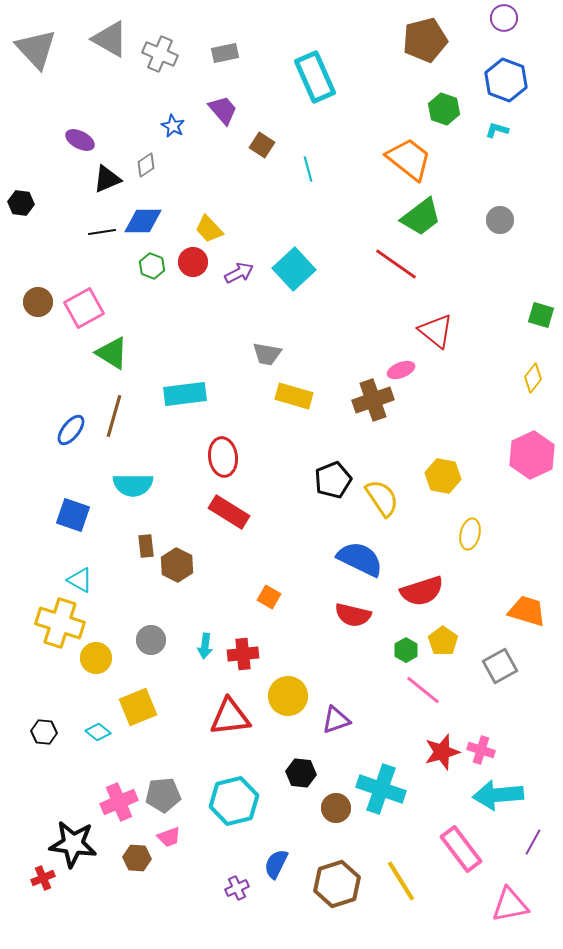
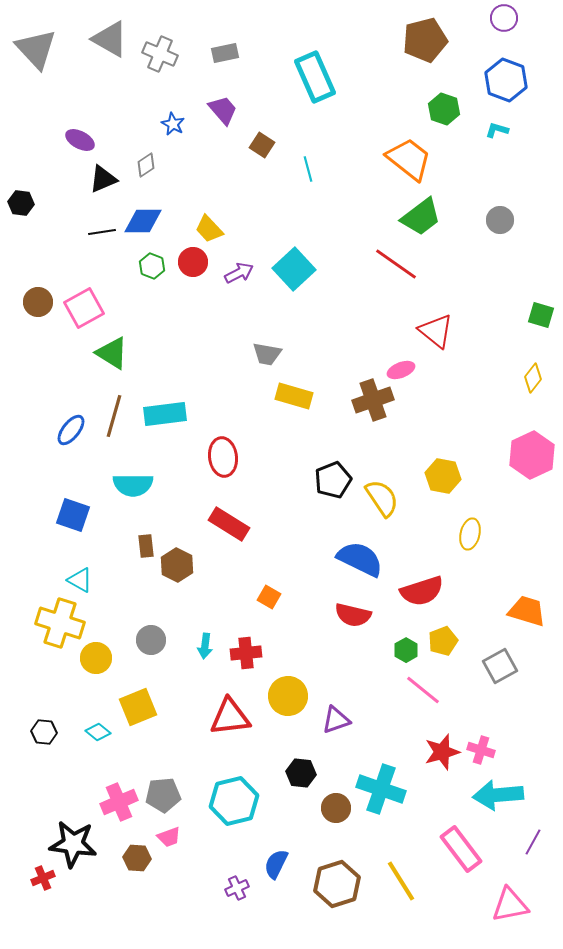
blue star at (173, 126): moved 2 px up
black triangle at (107, 179): moved 4 px left
cyan rectangle at (185, 394): moved 20 px left, 20 px down
red rectangle at (229, 512): moved 12 px down
yellow pentagon at (443, 641): rotated 16 degrees clockwise
red cross at (243, 654): moved 3 px right, 1 px up
